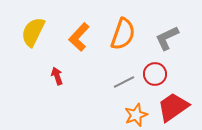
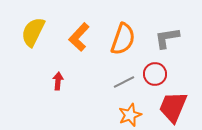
orange semicircle: moved 5 px down
gray L-shape: rotated 16 degrees clockwise
red arrow: moved 1 px right, 5 px down; rotated 24 degrees clockwise
red trapezoid: rotated 32 degrees counterclockwise
orange star: moved 6 px left
